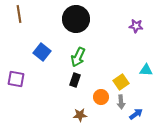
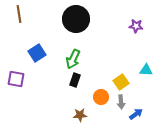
blue square: moved 5 px left, 1 px down; rotated 18 degrees clockwise
green arrow: moved 5 px left, 2 px down
